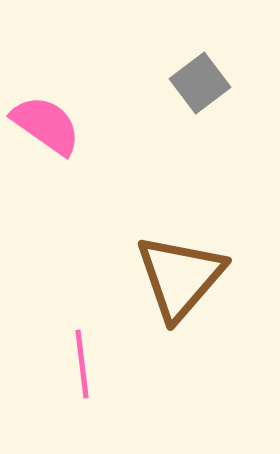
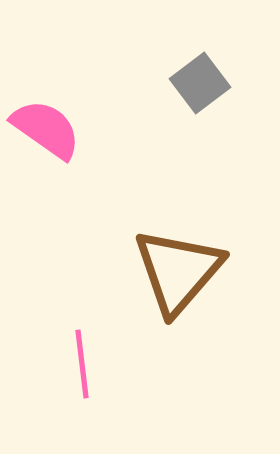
pink semicircle: moved 4 px down
brown triangle: moved 2 px left, 6 px up
